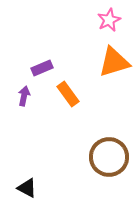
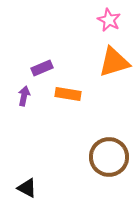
pink star: rotated 20 degrees counterclockwise
orange rectangle: rotated 45 degrees counterclockwise
